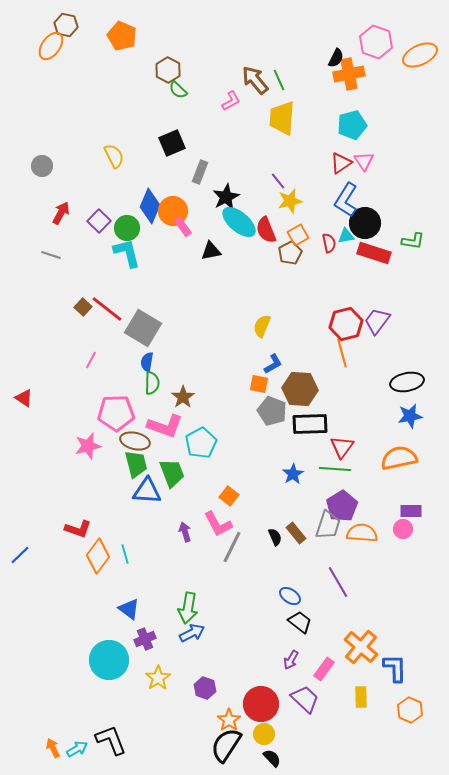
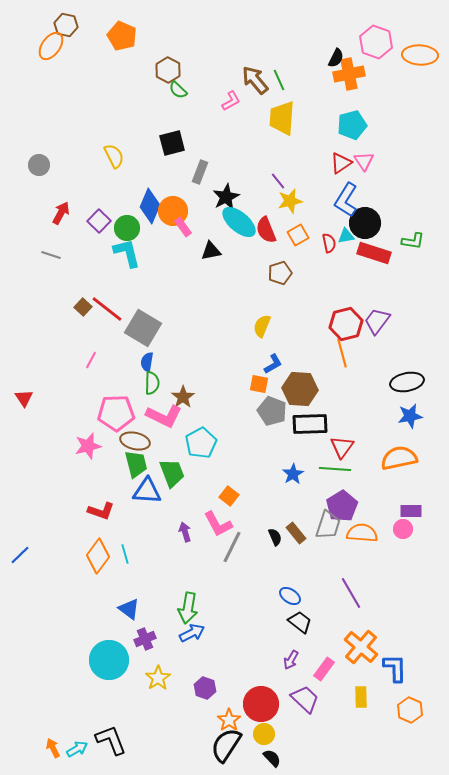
orange ellipse at (420, 55): rotated 28 degrees clockwise
black square at (172, 143): rotated 8 degrees clockwise
gray circle at (42, 166): moved 3 px left, 1 px up
brown pentagon at (290, 253): moved 10 px left, 20 px down; rotated 10 degrees clockwise
red triangle at (24, 398): rotated 24 degrees clockwise
pink L-shape at (165, 426): moved 1 px left, 10 px up; rotated 6 degrees clockwise
red L-shape at (78, 529): moved 23 px right, 18 px up
purple line at (338, 582): moved 13 px right, 11 px down
